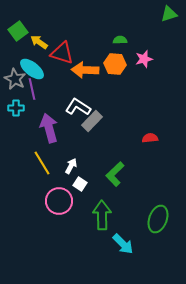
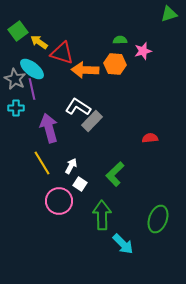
pink star: moved 1 px left, 8 px up
